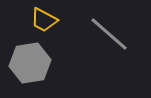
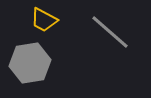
gray line: moved 1 px right, 2 px up
